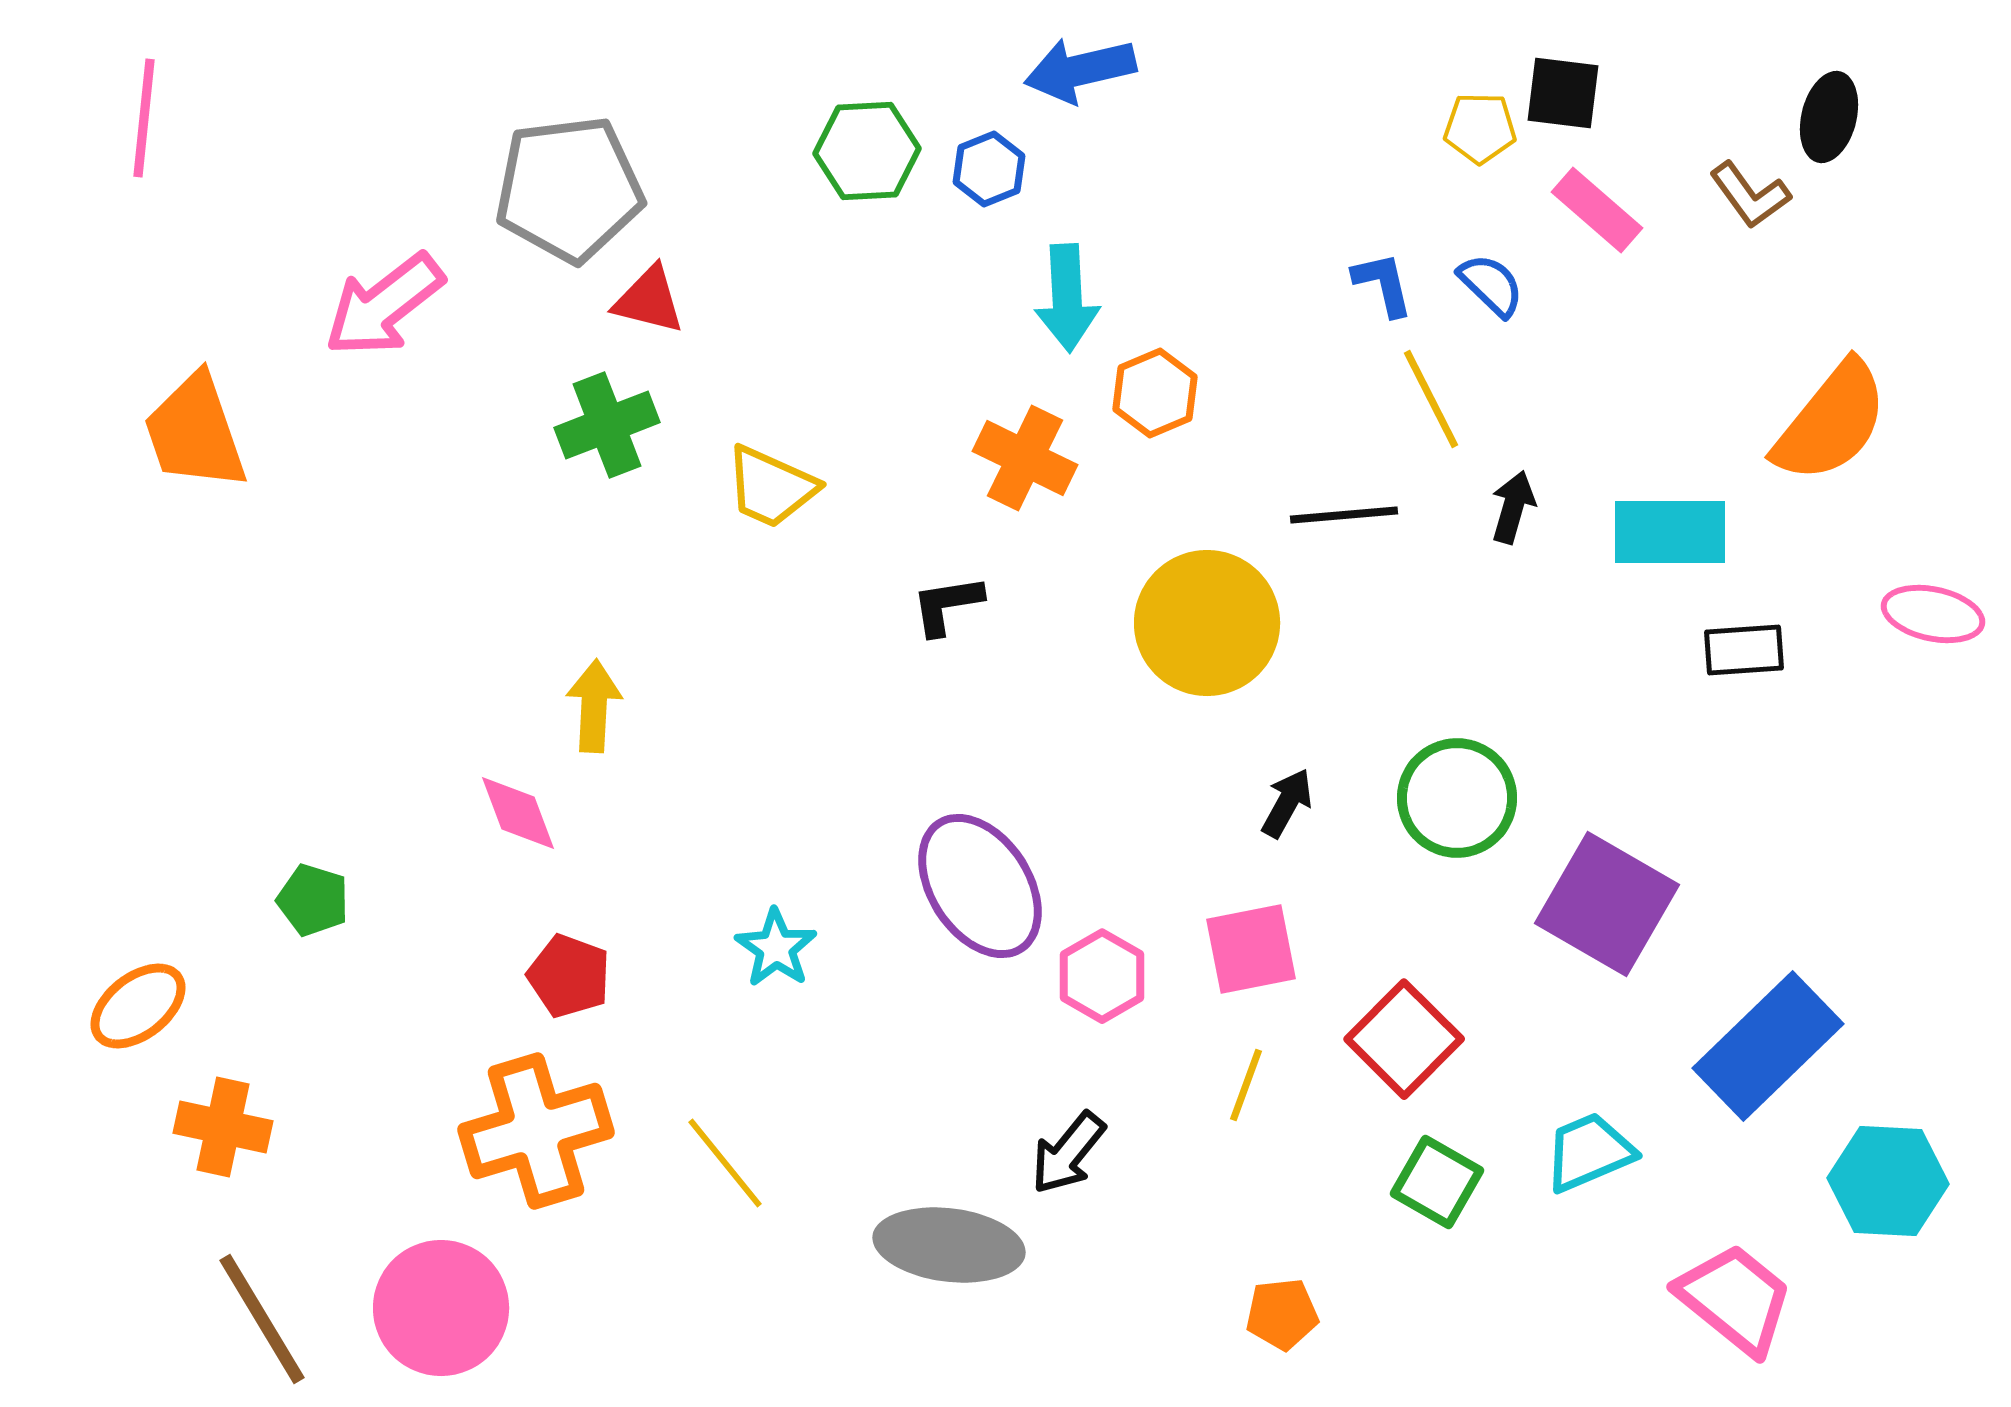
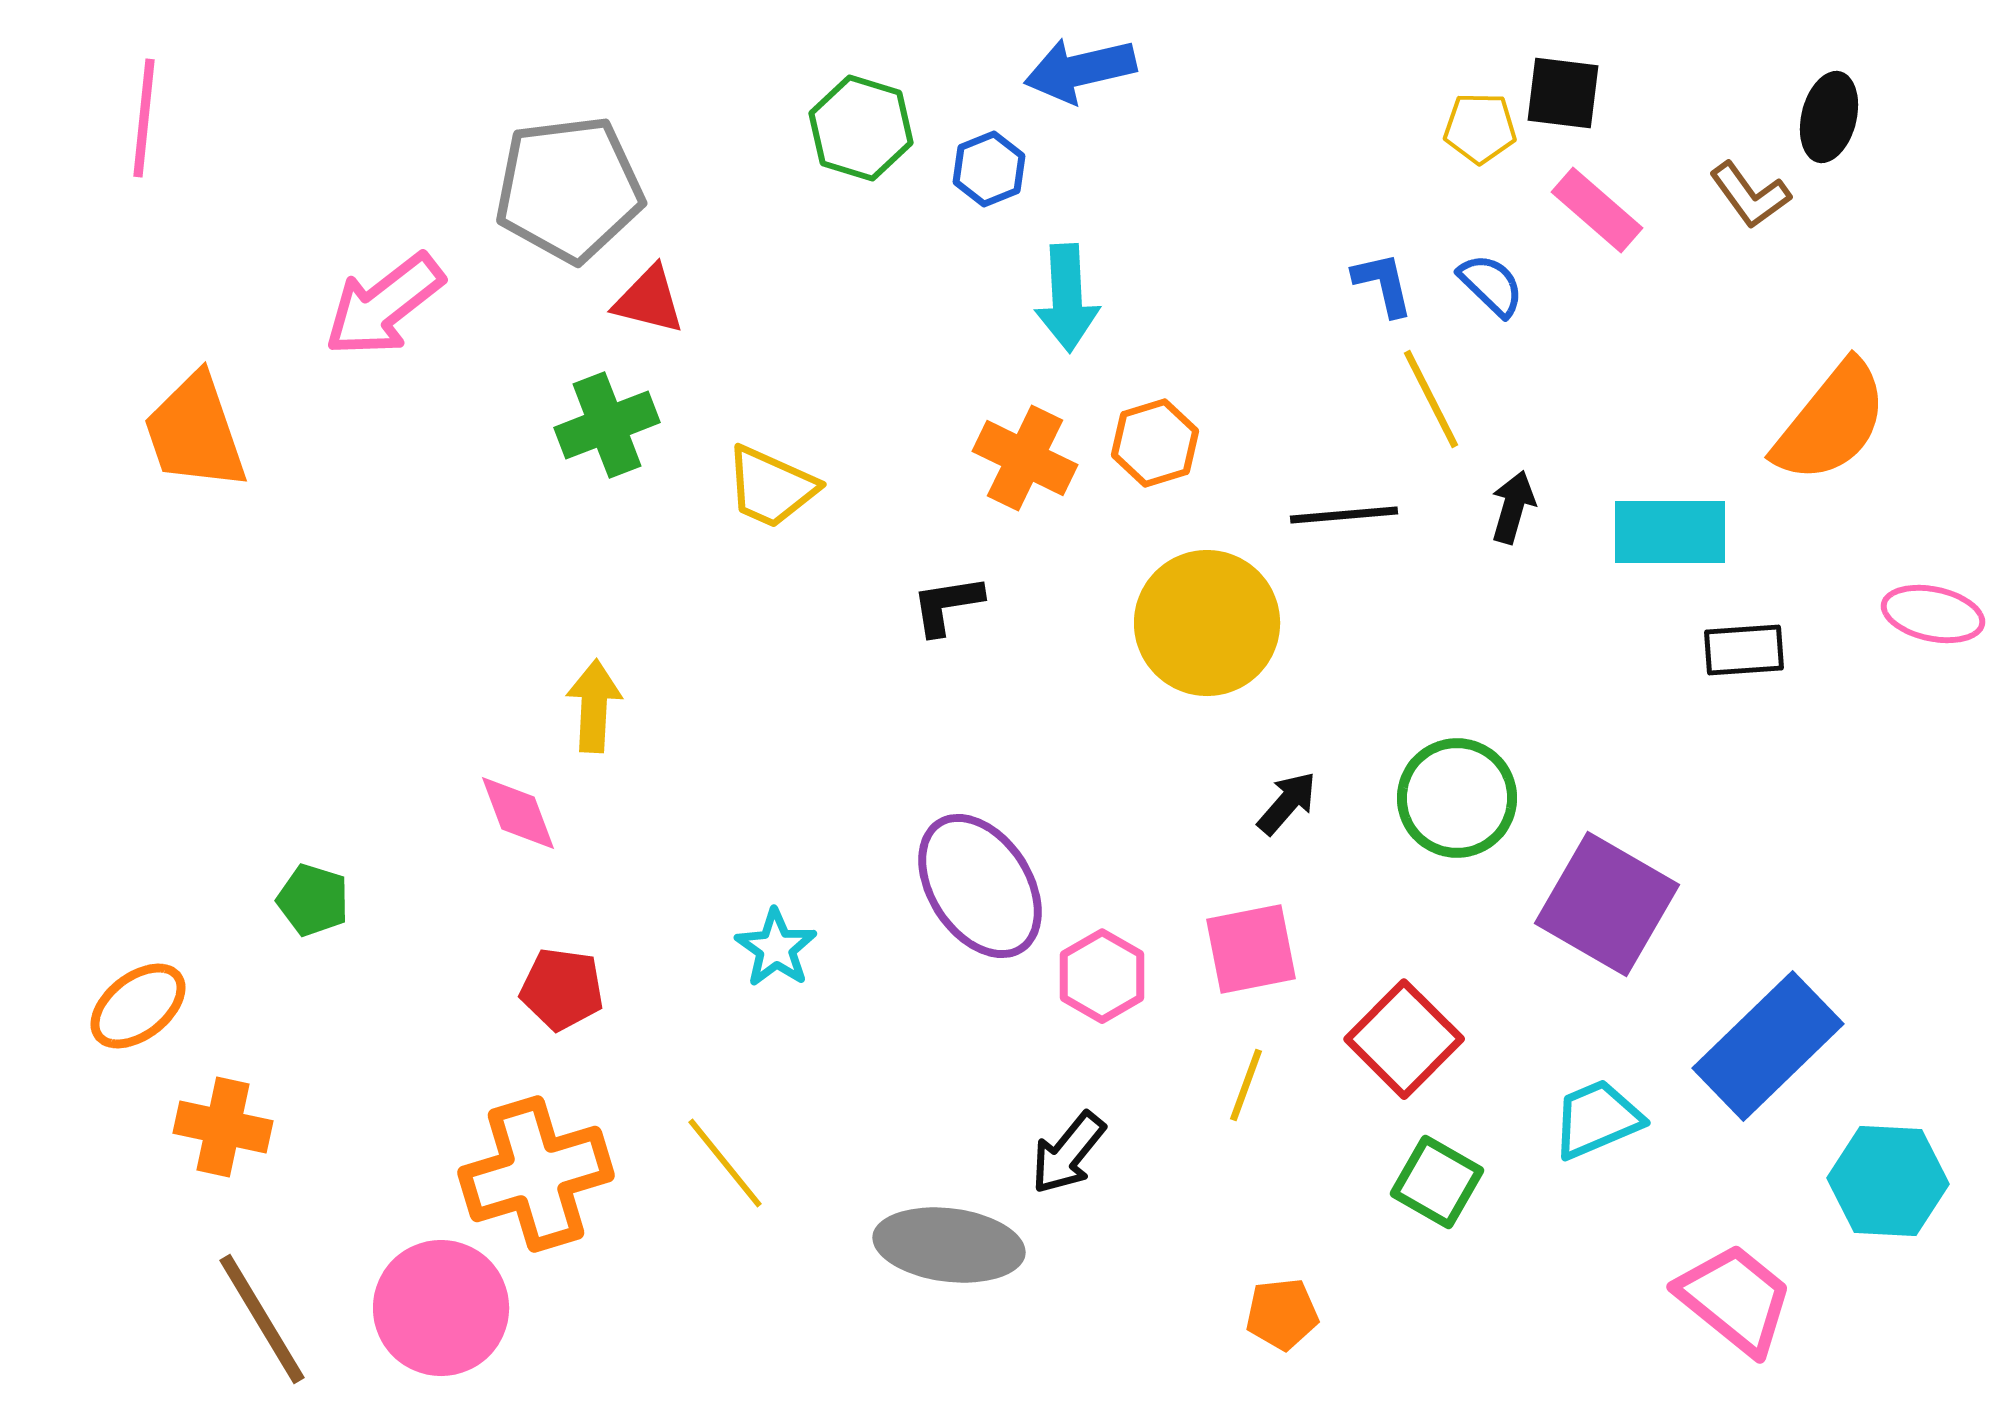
green hexagon at (867, 151): moved 6 px left, 23 px up; rotated 20 degrees clockwise
orange hexagon at (1155, 393): moved 50 px down; rotated 6 degrees clockwise
black arrow at (1287, 803): rotated 12 degrees clockwise
red pentagon at (569, 976): moved 7 px left, 13 px down; rotated 12 degrees counterclockwise
orange cross at (536, 1131): moved 43 px down
cyan trapezoid at (1589, 1152): moved 8 px right, 33 px up
